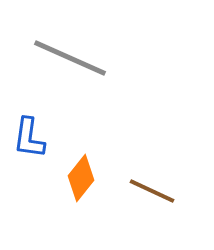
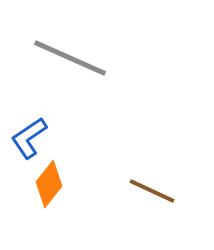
blue L-shape: rotated 48 degrees clockwise
orange diamond: moved 32 px left, 6 px down
